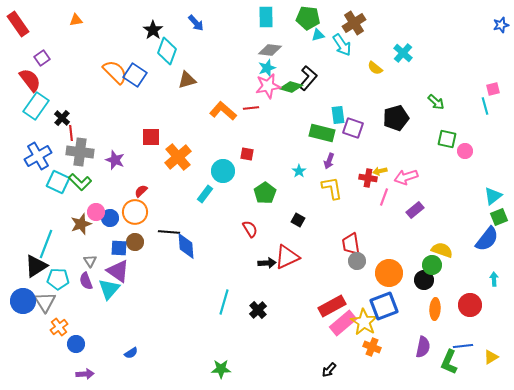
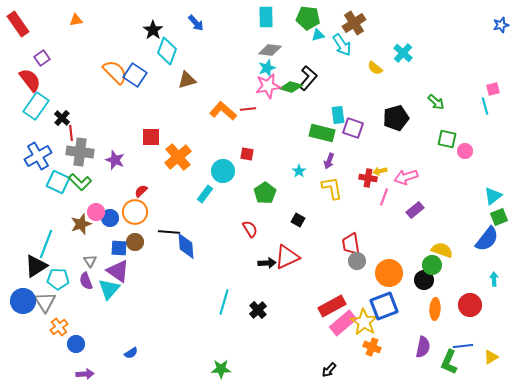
red line at (251, 108): moved 3 px left, 1 px down
